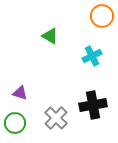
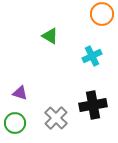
orange circle: moved 2 px up
